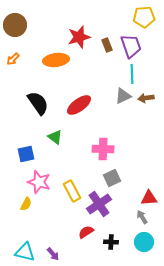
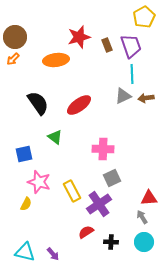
yellow pentagon: rotated 25 degrees counterclockwise
brown circle: moved 12 px down
blue square: moved 2 px left
